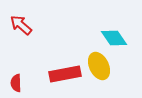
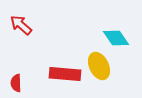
cyan diamond: moved 2 px right
red rectangle: rotated 16 degrees clockwise
